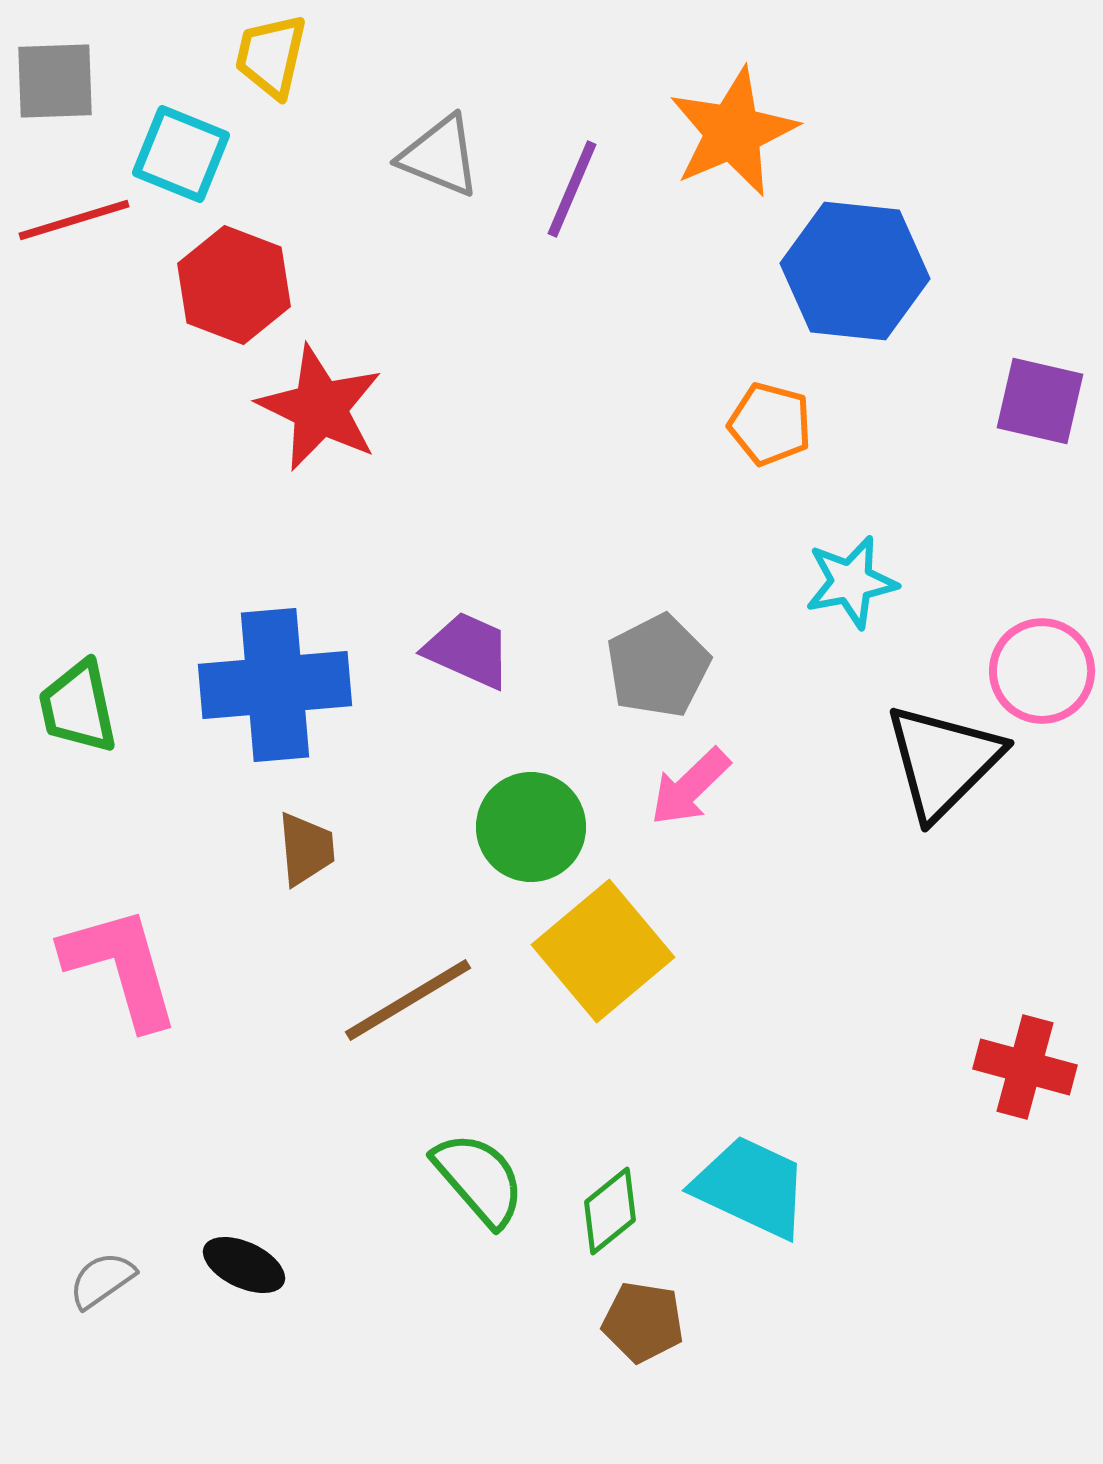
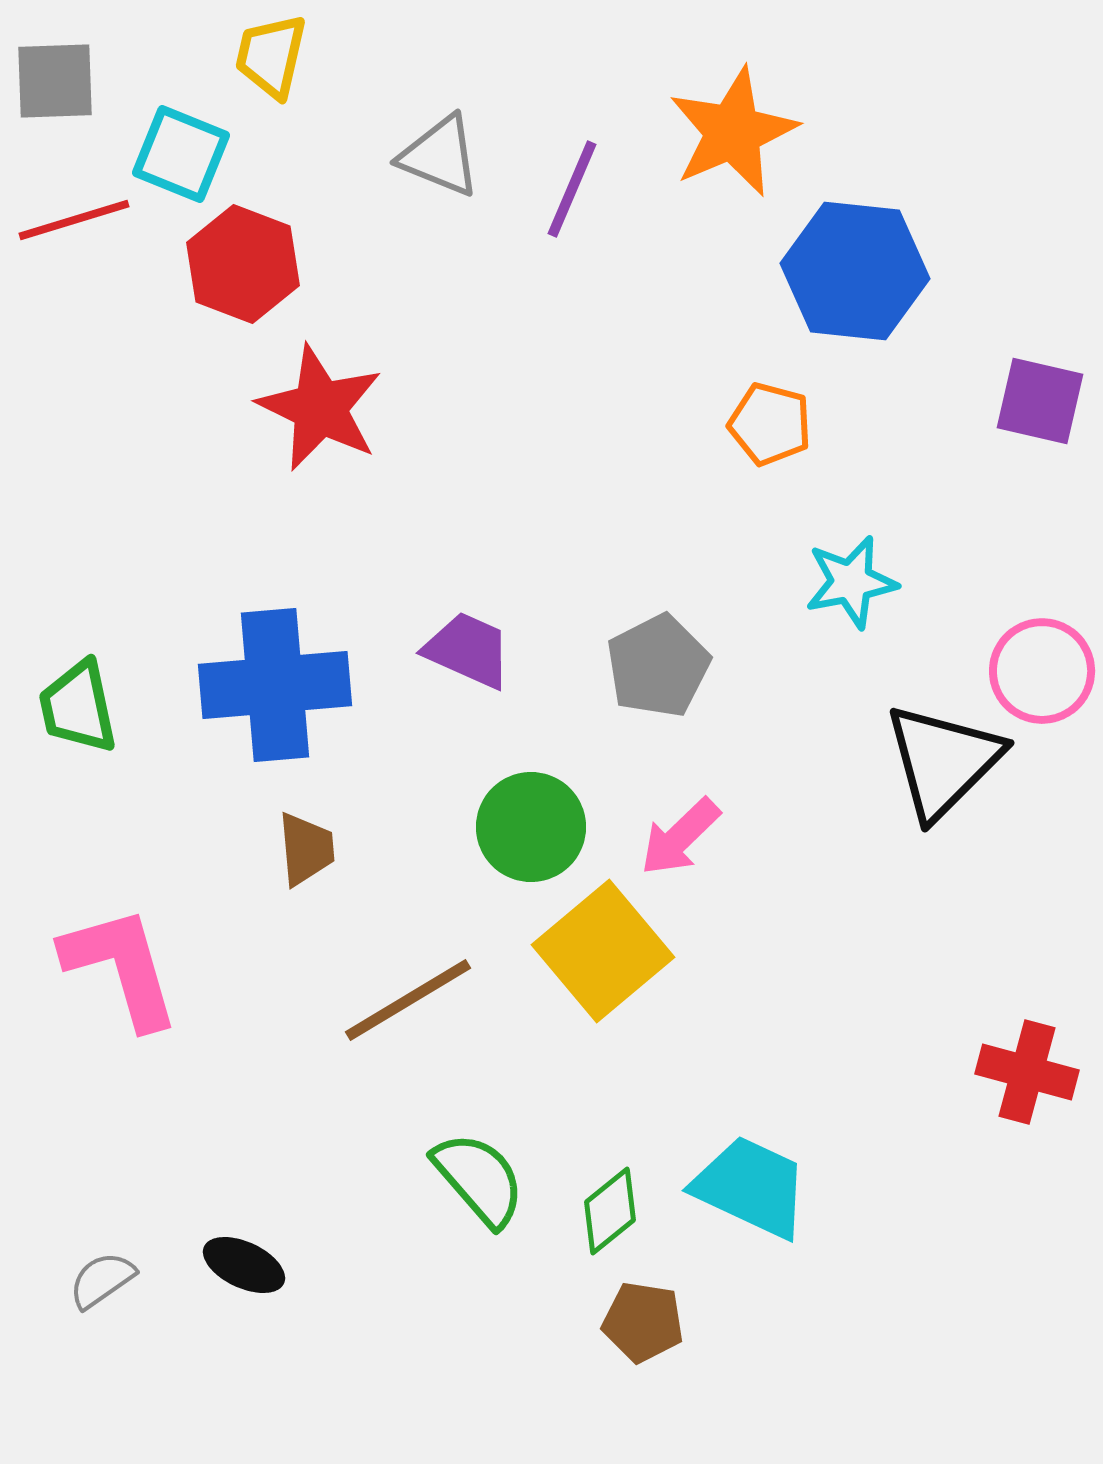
red hexagon: moved 9 px right, 21 px up
pink arrow: moved 10 px left, 50 px down
red cross: moved 2 px right, 5 px down
